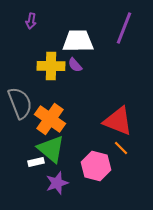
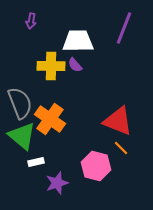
green triangle: moved 29 px left, 13 px up
